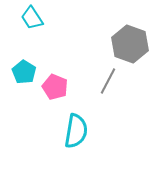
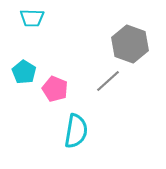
cyan trapezoid: rotated 55 degrees counterclockwise
gray line: rotated 20 degrees clockwise
pink pentagon: moved 2 px down
